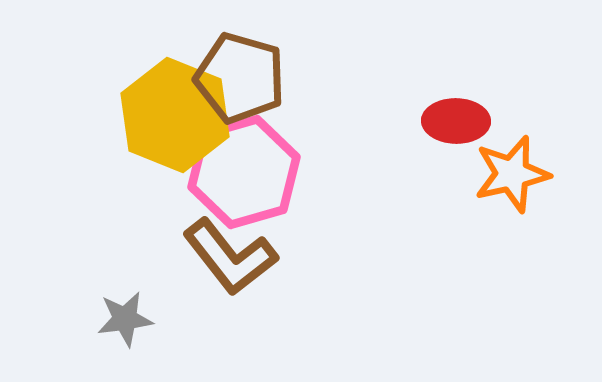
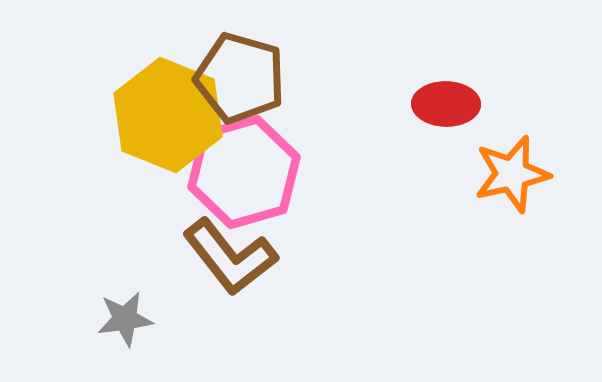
yellow hexagon: moved 7 px left
red ellipse: moved 10 px left, 17 px up
